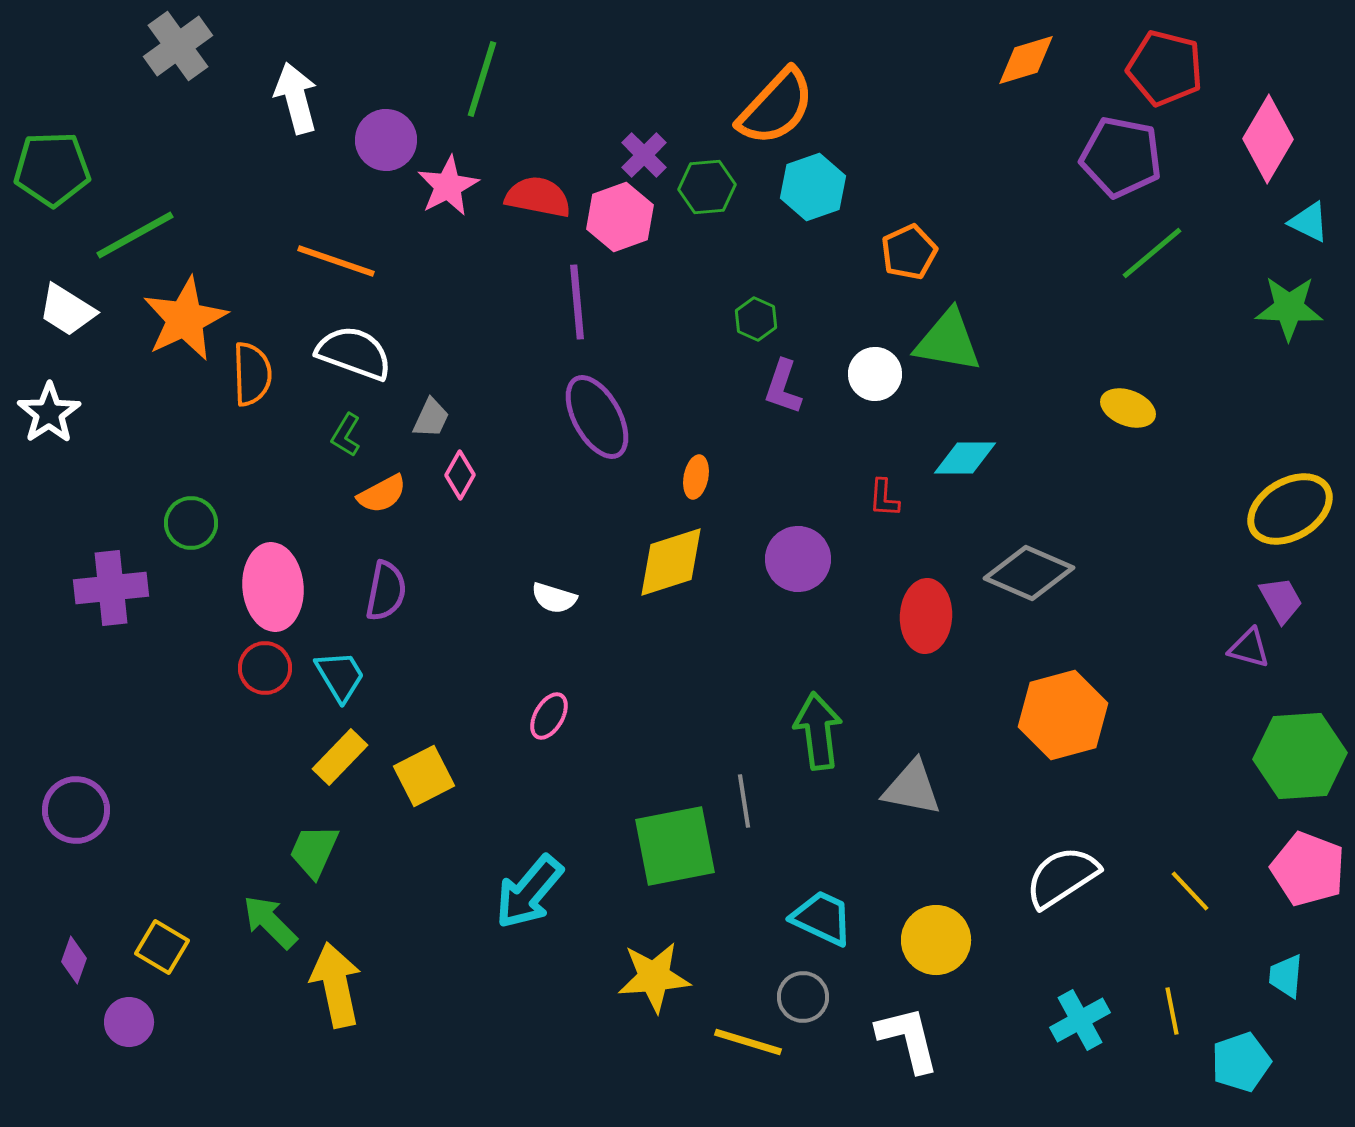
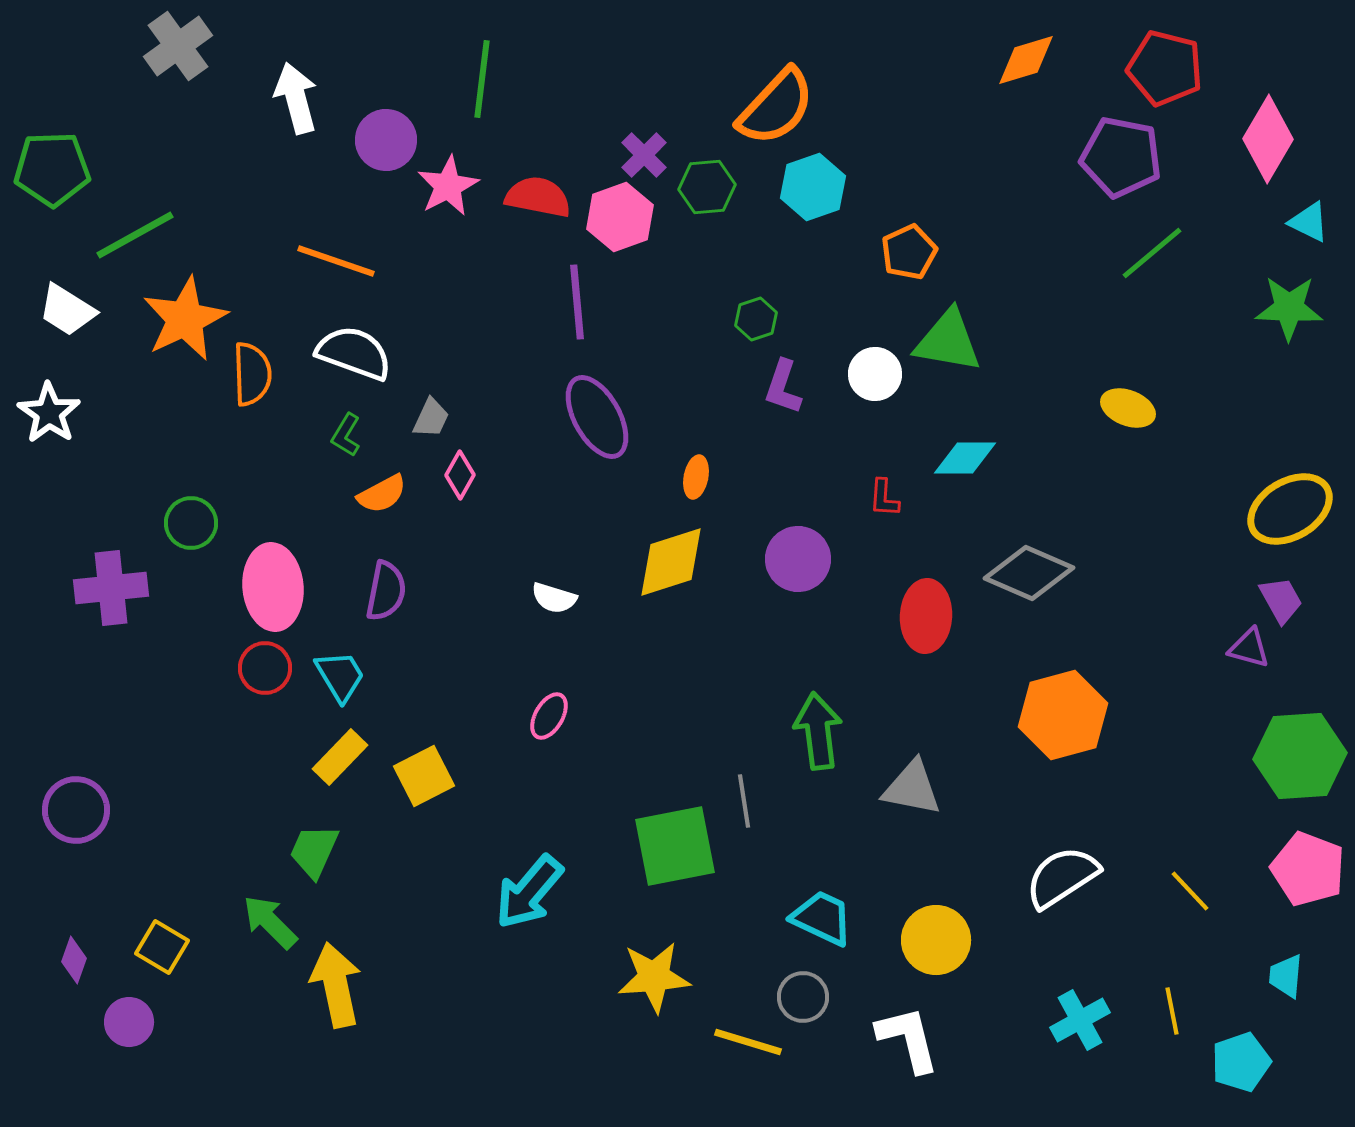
green line at (482, 79): rotated 10 degrees counterclockwise
green hexagon at (756, 319): rotated 18 degrees clockwise
white star at (49, 413): rotated 4 degrees counterclockwise
